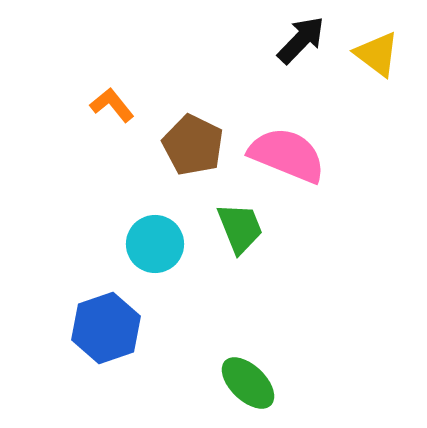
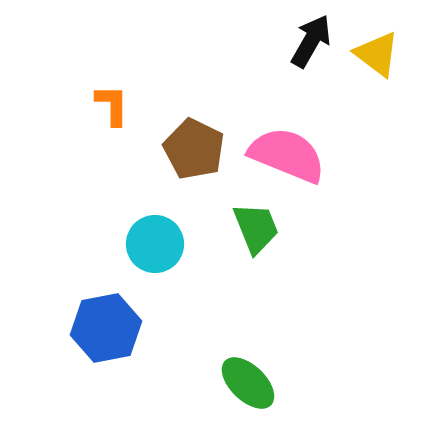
black arrow: moved 10 px right, 1 px down; rotated 14 degrees counterclockwise
orange L-shape: rotated 39 degrees clockwise
brown pentagon: moved 1 px right, 4 px down
green trapezoid: moved 16 px right
blue hexagon: rotated 8 degrees clockwise
